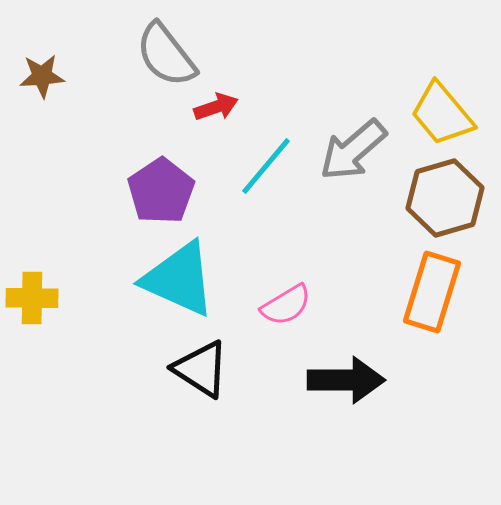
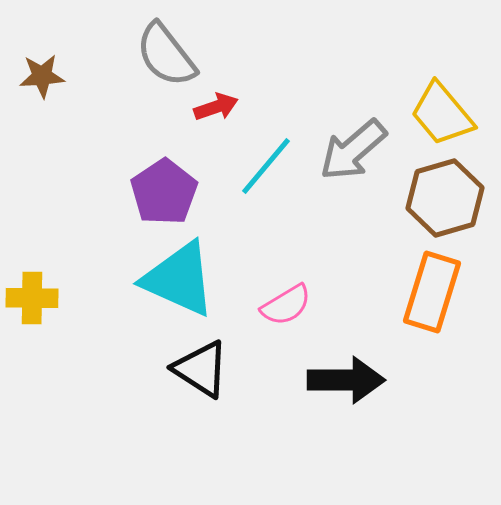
purple pentagon: moved 3 px right, 1 px down
